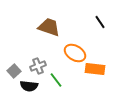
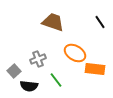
brown trapezoid: moved 4 px right, 5 px up
gray cross: moved 7 px up
